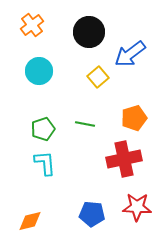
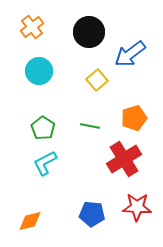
orange cross: moved 2 px down
yellow square: moved 1 px left, 3 px down
green line: moved 5 px right, 2 px down
green pentagon: moved 1 px up; rotated 20 degrees counterclockwise
red cross: rotated 20 degrees counterclockwise
cyan L-shape: rotated 112 degrees counterclockwise
